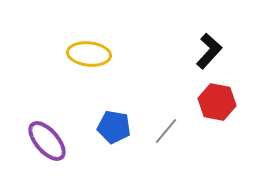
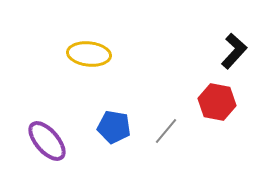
black L-shape: moved 25 px right
